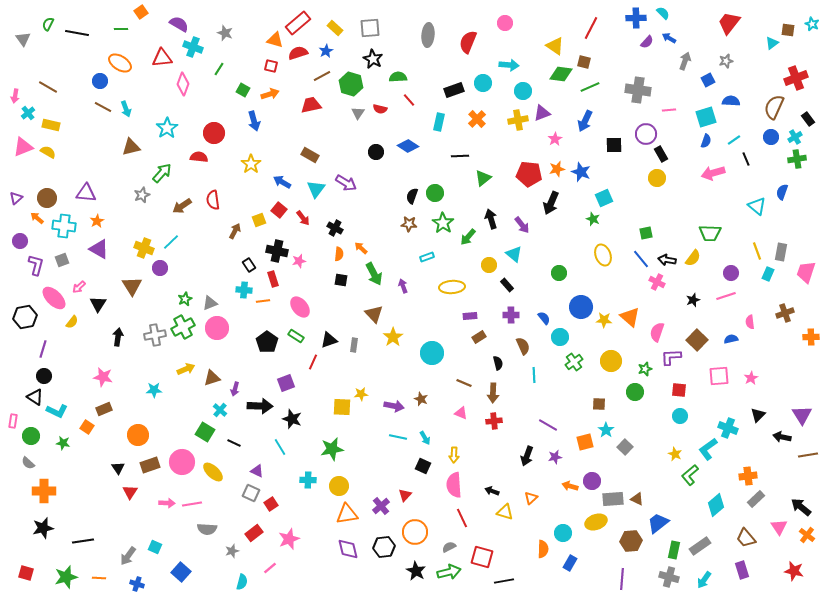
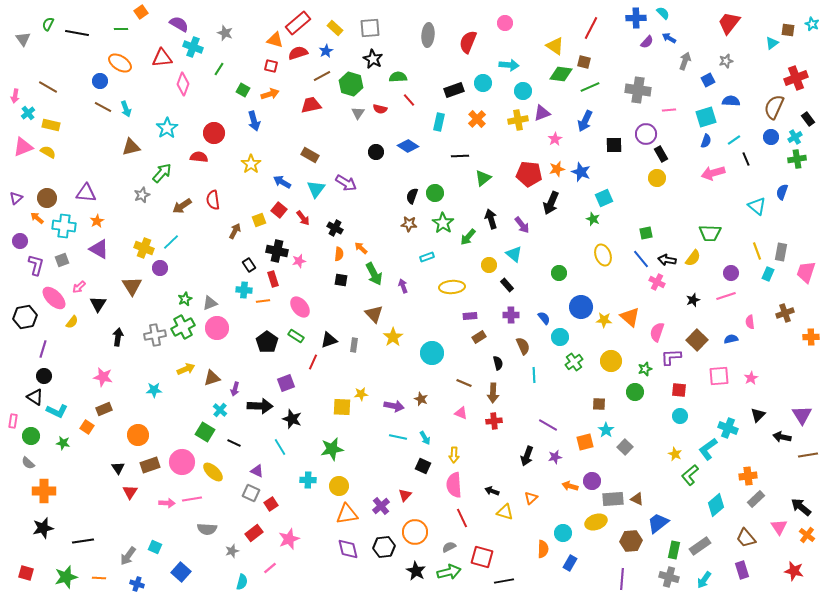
pink line at (192, 504): moved 5 px up
